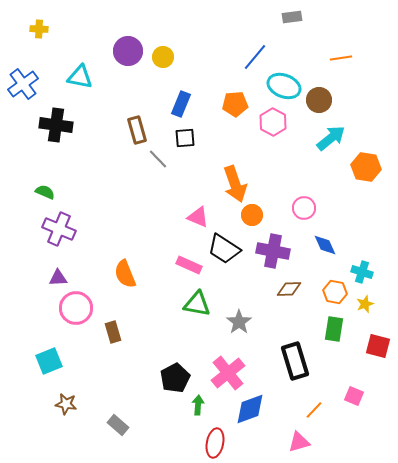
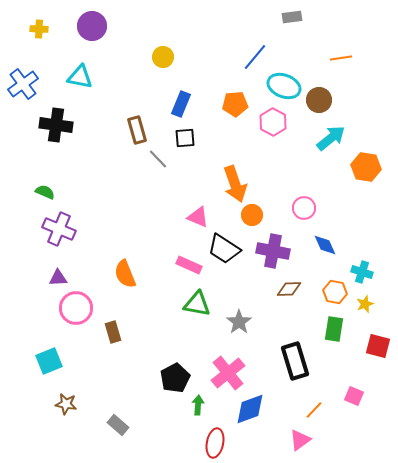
purple circle at (128, 51): moved 36 px left, 25 px up
pink triangle at (299, 442): moved 1 px right, 2 px up; rotated 20 degrees counterclockwise
